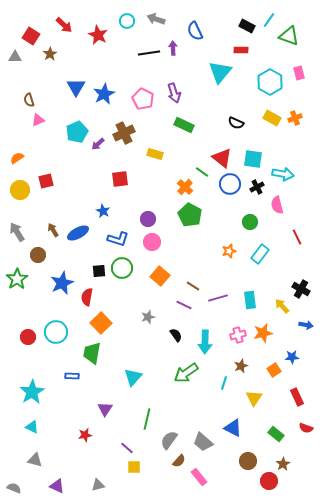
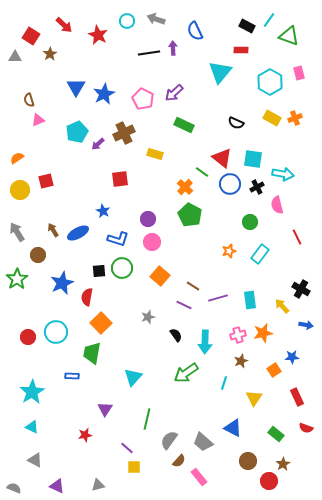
purple arrow at (174, 93): rotated 66 degrees clockwise
brown star at (241, 366): moved 5 px up
gray triangle at (35, 460): rotated 14 degrees clockwise
